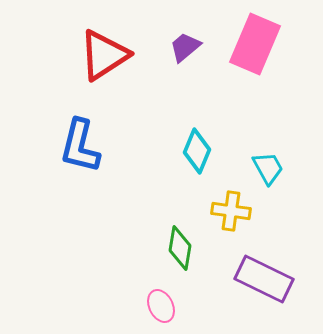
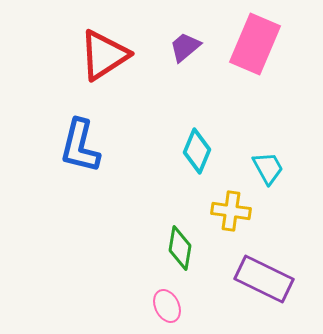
pink ellipse: moved 6 px right
